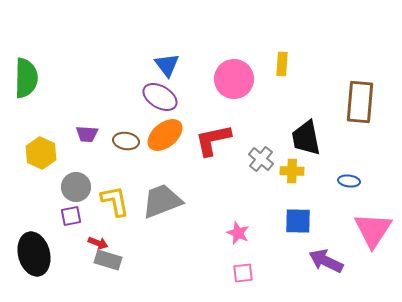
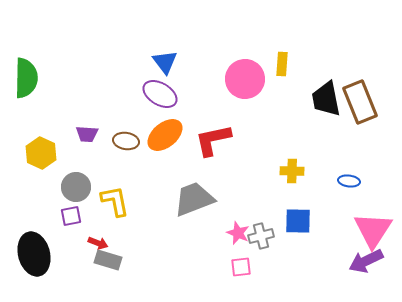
blue triangle: moved 2 px left, 3 px up
pink circle: moved 11 px right
purple ellipse: moved 3 px up
brown rectangle: rotated 27 degrees counterclockwise
black trapezoid: moved 20 px right, 39 px up
gray cross: moved 77 px down; rotated 35 degrees clockwise
gray trapezoid: moved 32 px right, 2 px up
purple arrow: moved 40 px right; rotated 52 degrees counterclockwise
pink square: moved 2 px left, 6 px up
